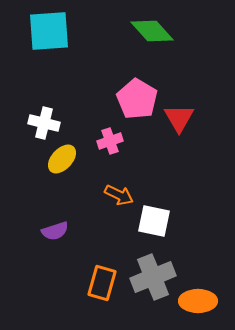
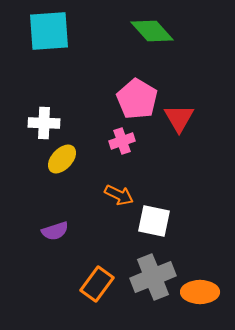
white cross: rotated 12 degrees counterclockwise
pink cross: moved 12 px right
orange rectangle: moved 5 px left, 1 px down; rotated 20 degrees clockwise
orange ellipse: moved 2 px right, 9 px up
